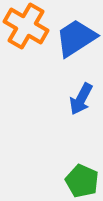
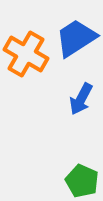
orange cross: moved 28 px down
